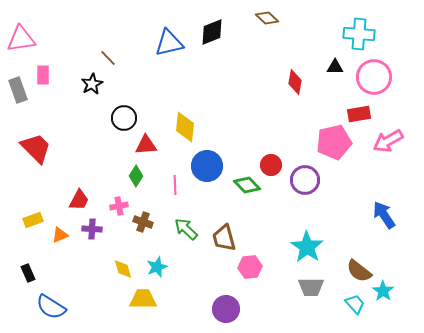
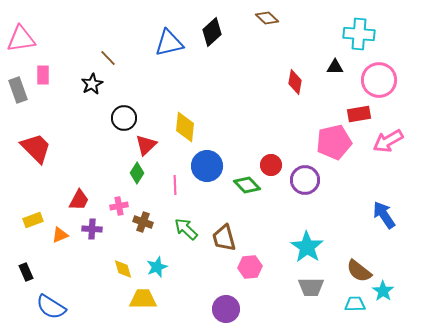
black diamond at (212, 32): rotated 20 degrees counterclockwise
pink circle at (374, 77): moved 5 px right, 3 px down
red triangle at (146, 145): rotated 40 degrees counterclockwise
green diamond at (136, 176): moved 1 px right, 3 px up
black rectangle at (28, 273): moved 2 px left, 1 px up
cyan trapezoid at (355, 304): rotated 50 degrees counterclockwise
